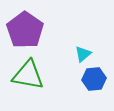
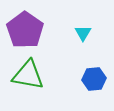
cyan triangle: moved 21 px up; rotated 18 degrees counterclockwise
